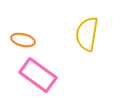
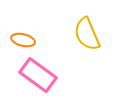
yellow semicircle: rotated 32 degrees counterclockwise
